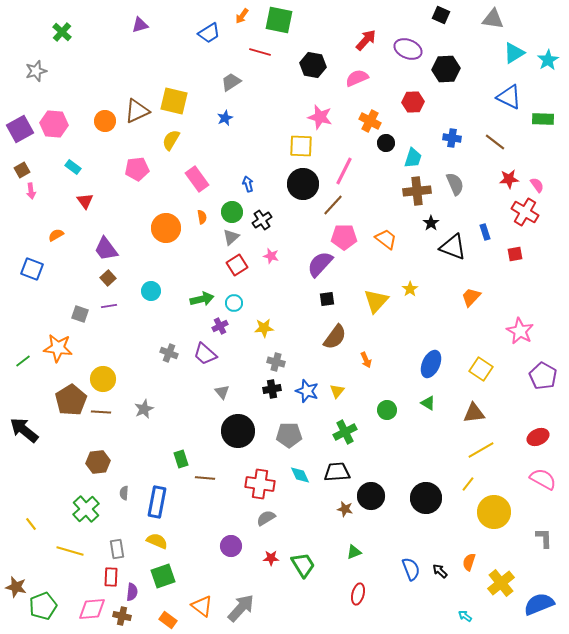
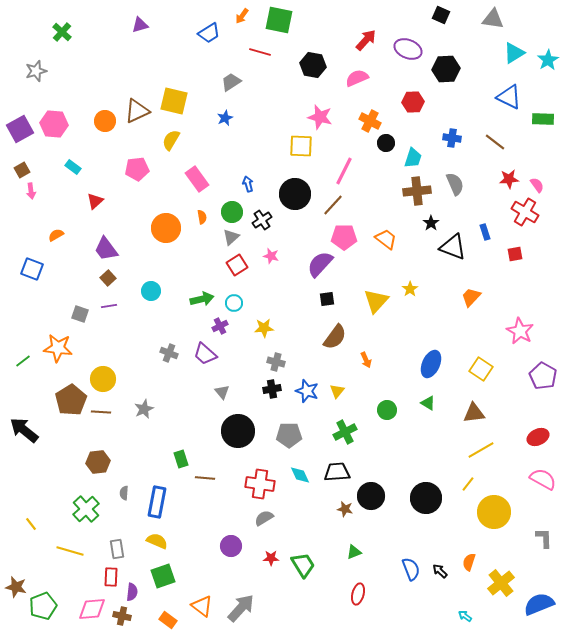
black circle at (303, 184): moved 8 px left, 10 px down
red triangle at (85, 201): moved 10 px right; rotated 24 degrees clockwise
gray semicircle at (266, 518): moved 2 px left
